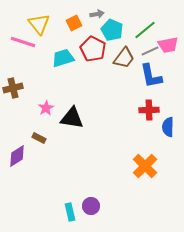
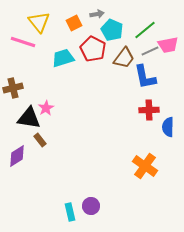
yellow triangle: moved 2 px up
blue L-shape: moved 6 px left, 1 px down
black triangle: moved 43 px left
brown rectangle: moved 1 px right, 2 px down; rotated 24 degrees clockwise
orange cross: rotated 10 degrees counterclockwise
